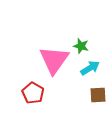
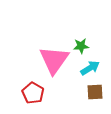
green star: rotated 21 degrees counterclockwise
brown square: moved 3 px left, 3 px up
